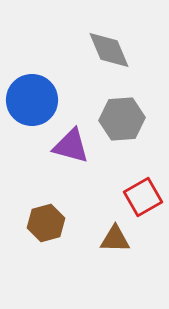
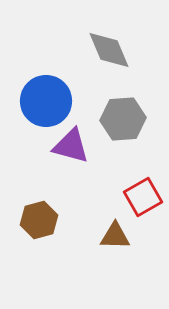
blue circle: moved 14 px right, 1 px down
gray hexagon: moved 1 px right
brown hexagon: moved 7 px left, 3 px up
brown triangle: moved 3 px up
